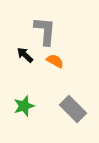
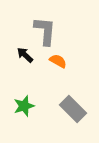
orange semicircle: moved 3 px right
